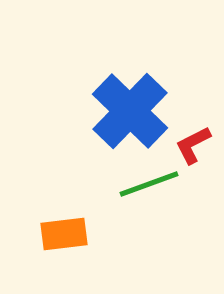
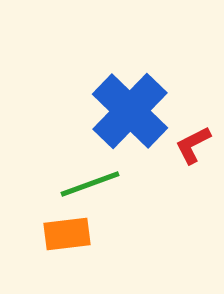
green line: moved 59 px left
orange rectangle: moved 3 px right
